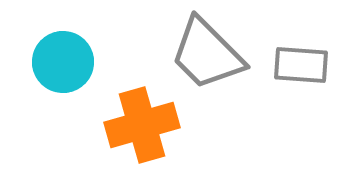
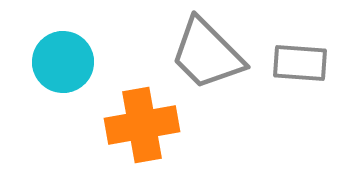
gray rectangle: moved 1 px left, 2 px up
orange cross: rotated 6 degrees clockwise
